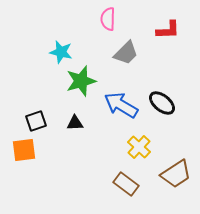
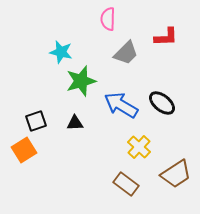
red L-shape: moved 2 px left, 7 px down
orange square: rotated 25 degrees counterclockwise
